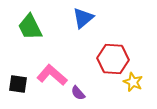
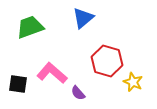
green trapezoid: rotated 96 degrees clockwise
red hexagon: moved 6 px left, 2 px down; rotated 12 degrees clockwise
pink L-shape: moved 2 px up
